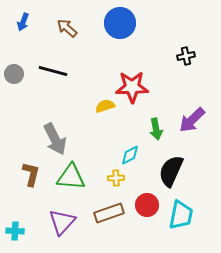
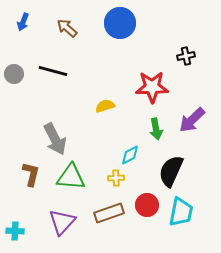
red star: moved 20 px right
cyan trapezoid: moved 3 px up
